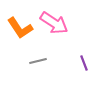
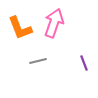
pink arrow: rotated 104 degrees counterclockwise
orange L-shape: rotated 12 degrees clockwise
